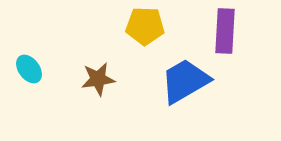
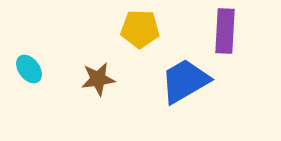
yellow pentagon: moved 5 px left, 3 px down
